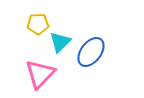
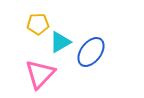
cyan triangle: rotated 15 degrees clockwise
